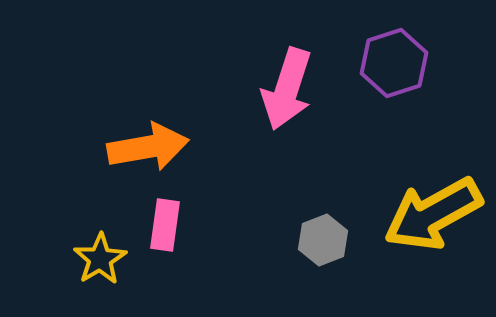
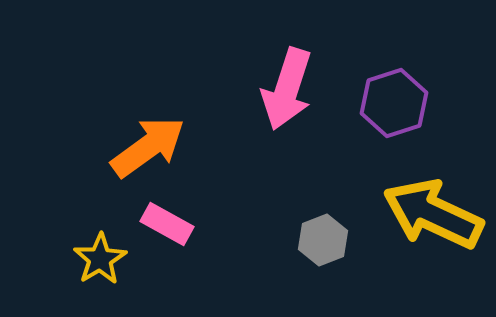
purple hexagon: moved 40 px down
orange arrow: rotated 26 degrees counterclockwise
yellow arrow: rotated 54 degrees clockwise
pink rectangle: moved 2 px right, 1 px up; rotated 69 degrees counterclockwise
